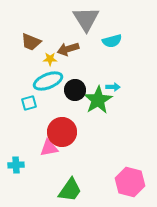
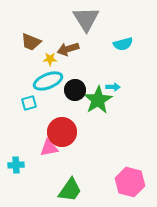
cyan semicircle: moved 11 px right, 3 px down
